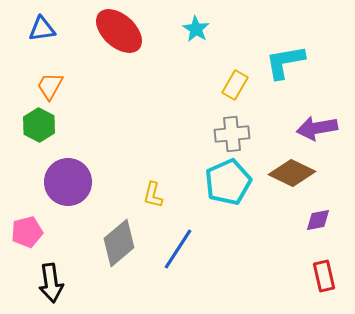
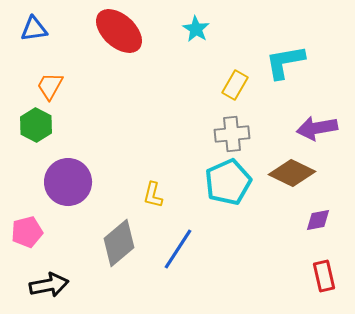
blue triangle: moved 8 px left
green hexagon: moved 3 px left
black arrow: moved 2 px left, 2 px down; rotated 93 degrees counterclockwise
